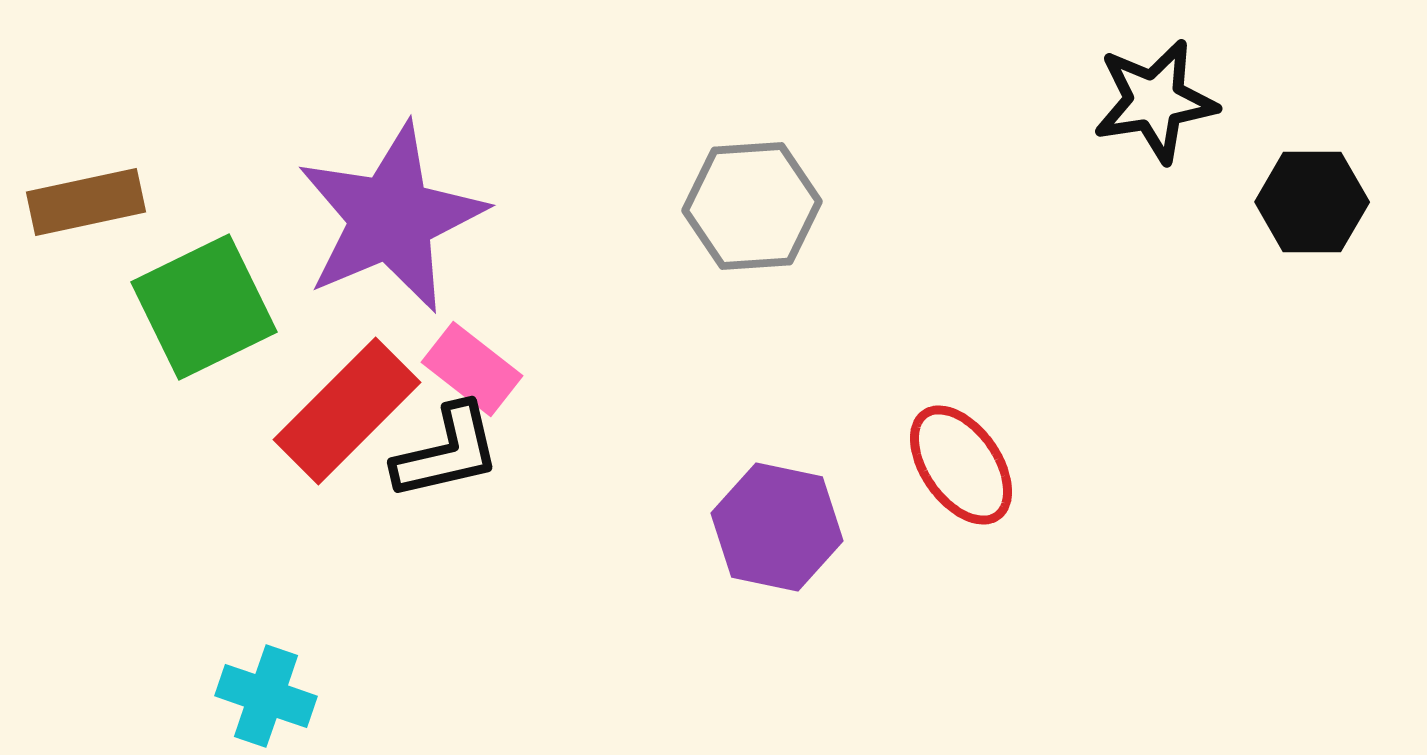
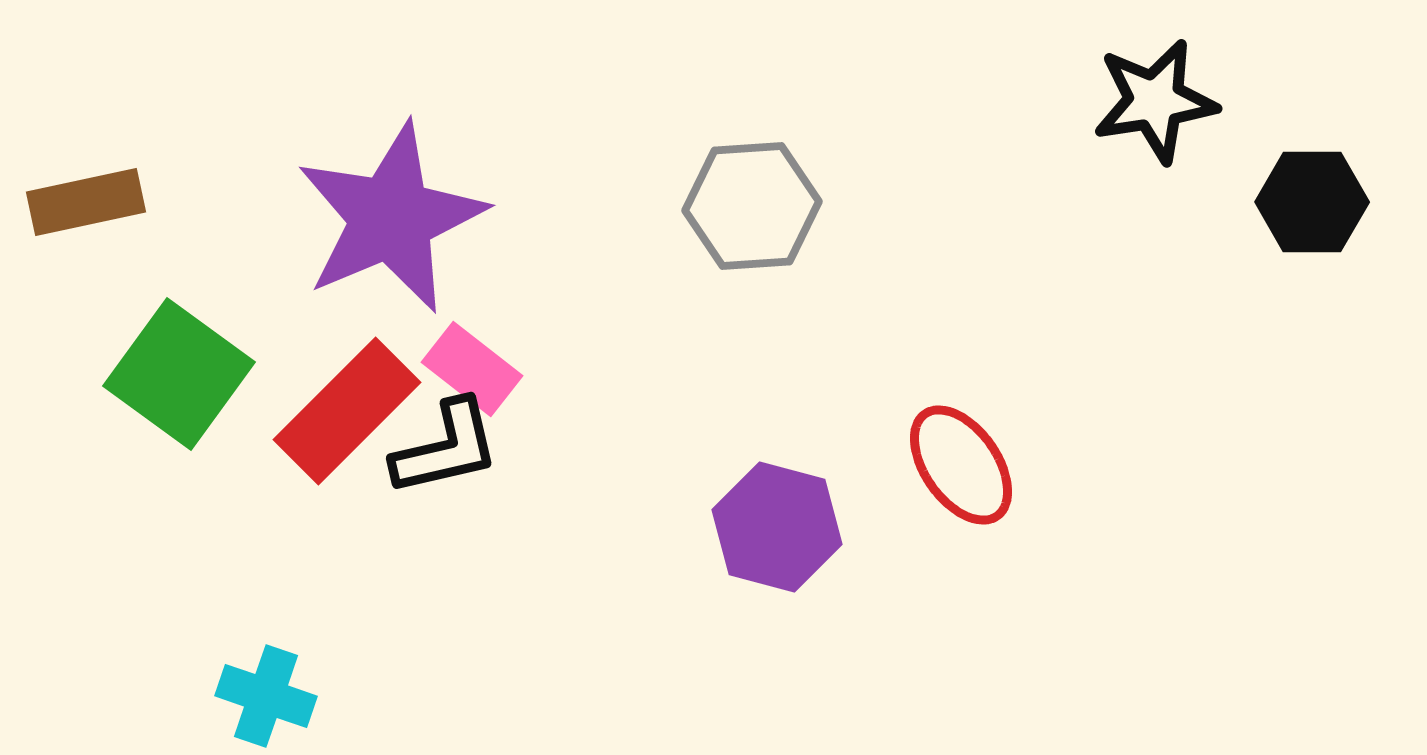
green square: moved 25 px left, 67 px down; rotated 28 degrees counterclockwise
black L-shape: moved 1 px left, 4 px up
purple hexagon: rotated 3 degrees clockwise
